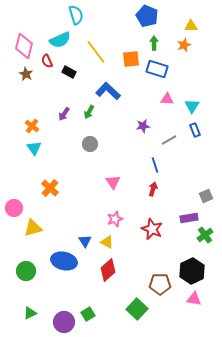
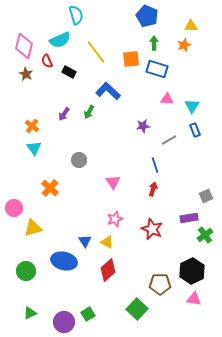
gray circle at (90, 144): moved 11 px left, 16 px down
